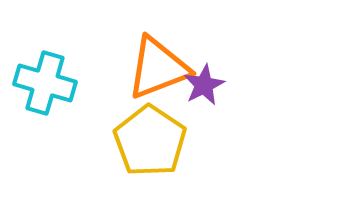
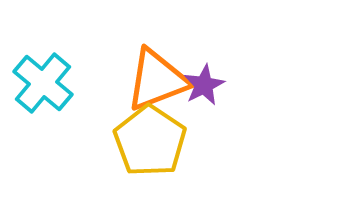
orange triangle: moved 1 px left, 12 px down
cyan cross: moved 2 px left; rotated 24 degrees clockwise
